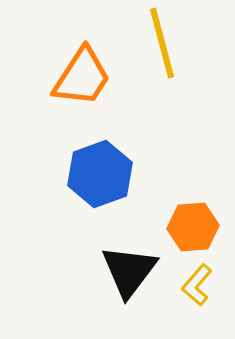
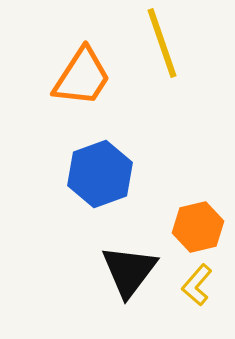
yellow line: rotated 4 degrees counterclockwise
orange hexagon: moved 5 px right; rotated 9 degrees counterclockwise
